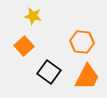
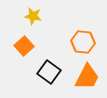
orange hexagon: moved 1 px right
